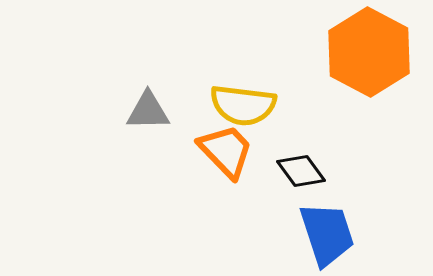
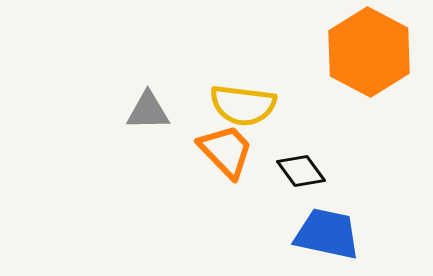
blue trapezoid: rotated 60 degrees counterclockwise
